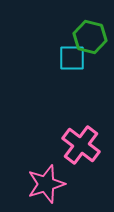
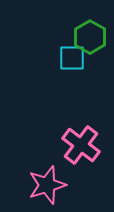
green hexagon: rotated 16 degrees clockwise
pink star: moved 1 px right, 1 px down
